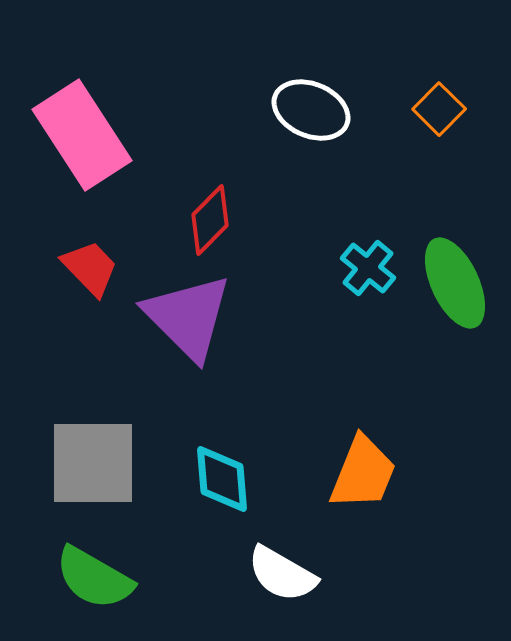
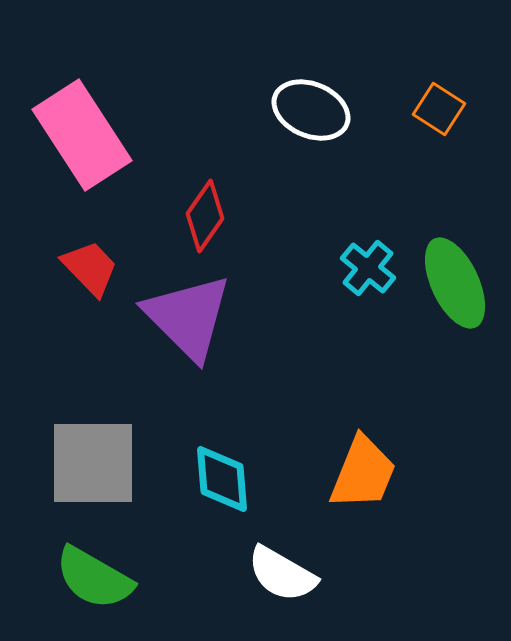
orange square: rotated 12 degrees counterclockwise
red diamond: moved 5 px left, 4 px up; rotated 10 degrees counterclockwise
